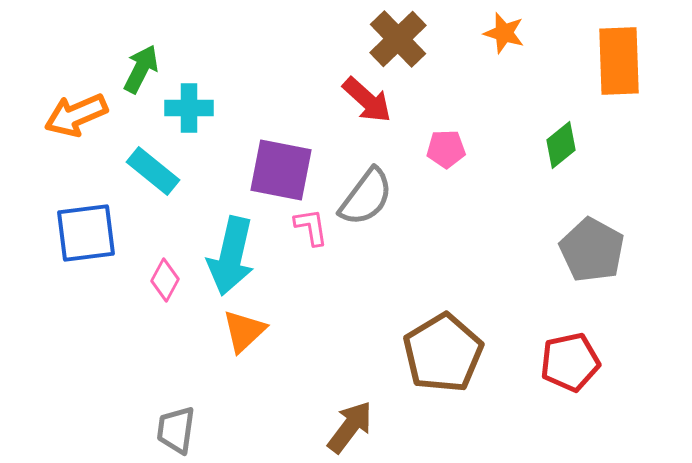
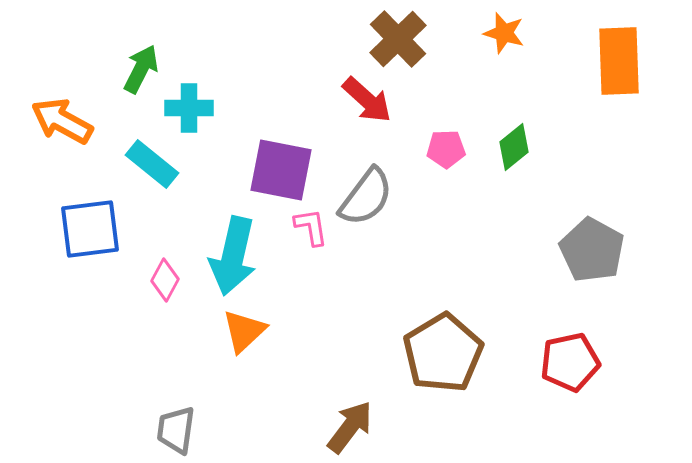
orange arrow: moved 14 px left, 6 px down; rotated 52 degrees clockwise
green diamond: moved 47 px left, 2 px down
cyan rectangle: moved 1 px left, 7 px up
blue square: moved 4 px right, 4 px up
cyan arrow: moved 2 px right
